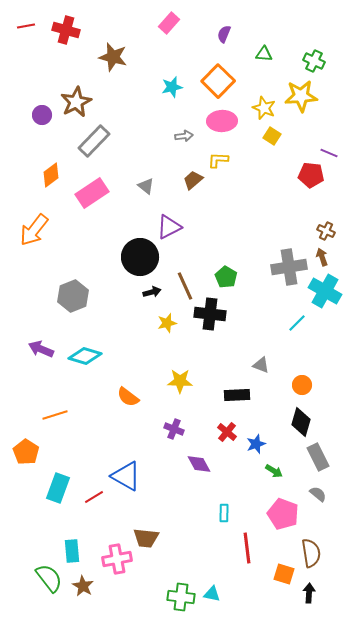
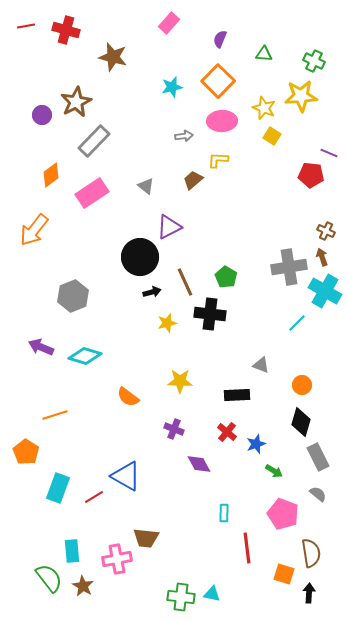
purple semicircle at (224, 34): moved 4 px left, 5 px down
brown line at (185, 286): moved 4 px up
purple arrow at (41, 349): moved 2 px up
